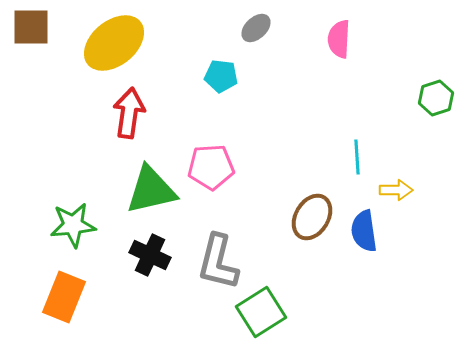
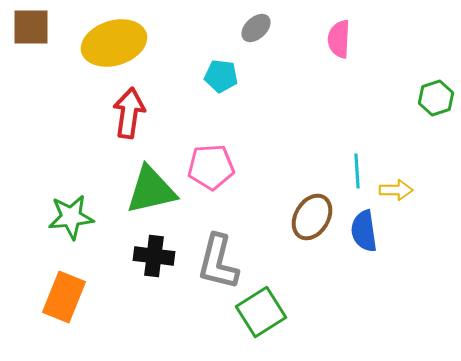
yellow ellipse: rotated 22 degrees clockwise
cyan line: moved 14 px down
green star: moved 2 px left, 8 px up
black cross: moved 4 px right, 1 px down; rotated 18 degrees counterclockwise
